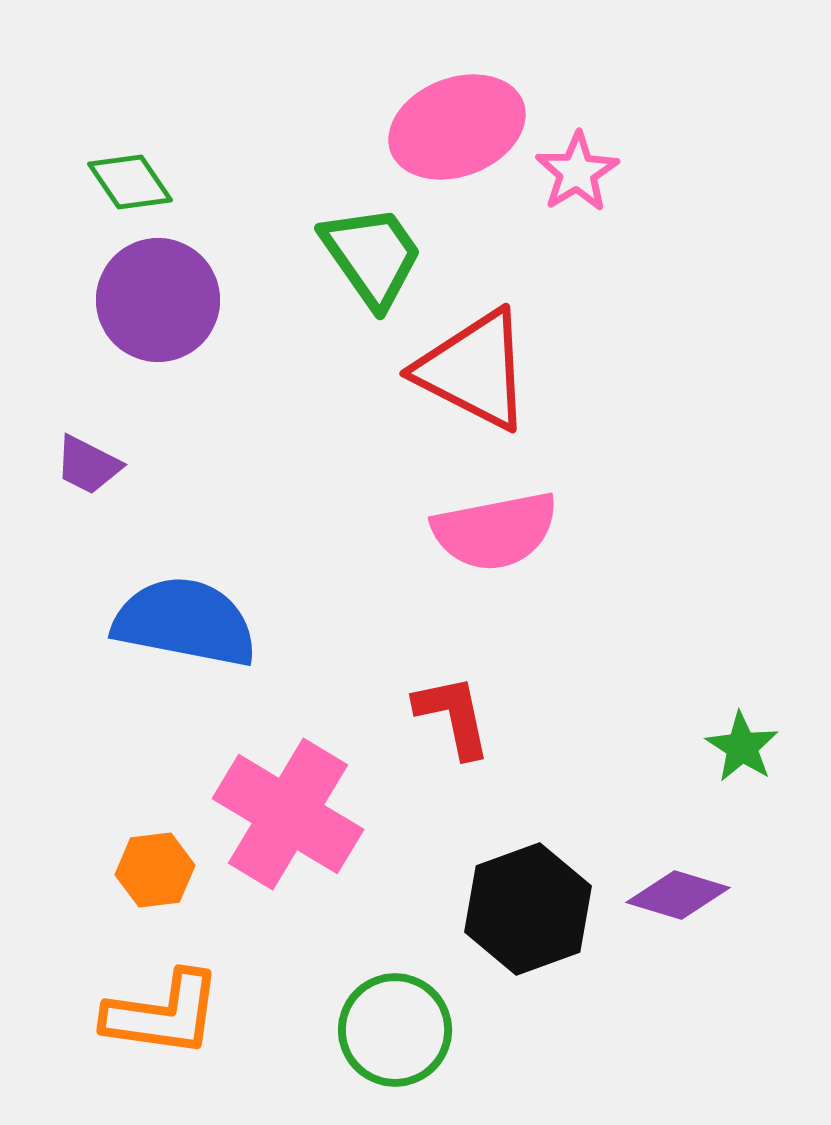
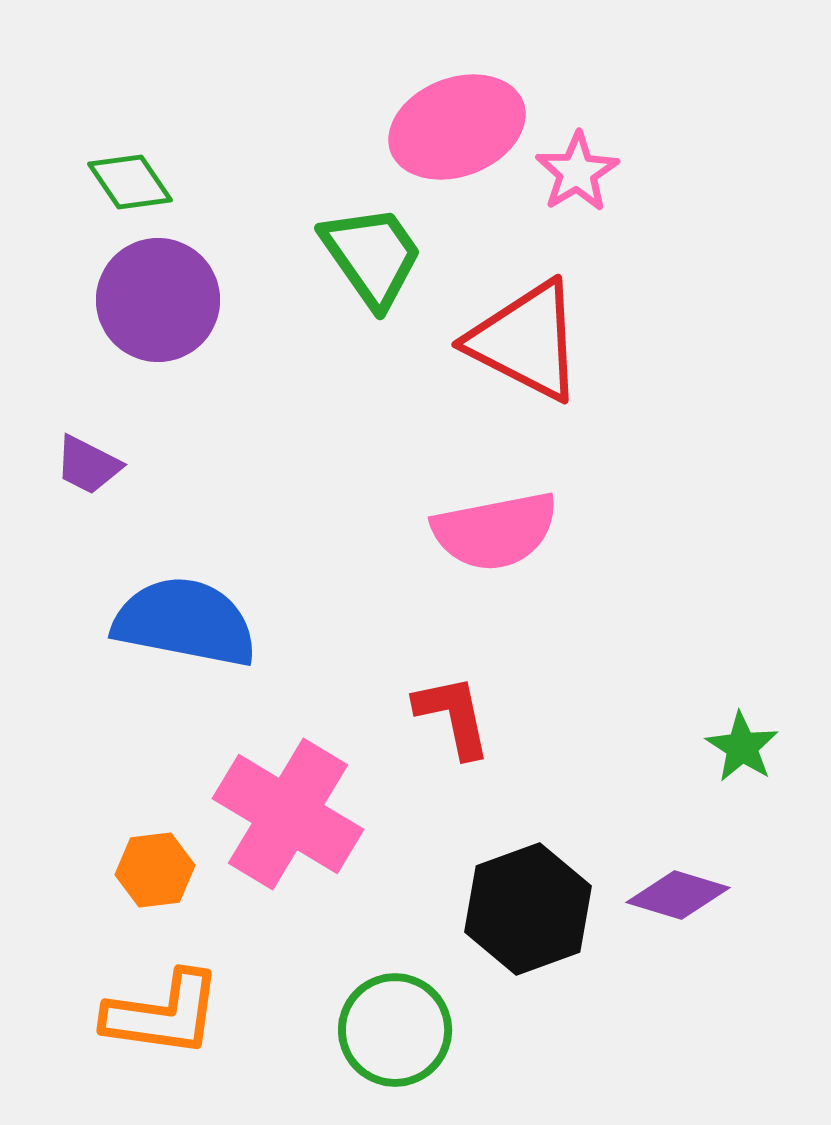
red triangle: moved 52 px right, 29 px up
